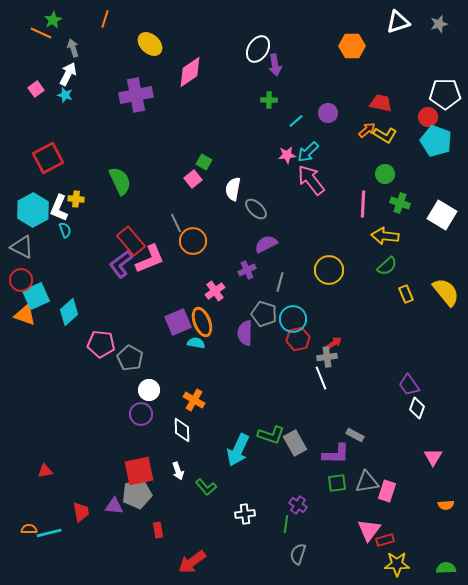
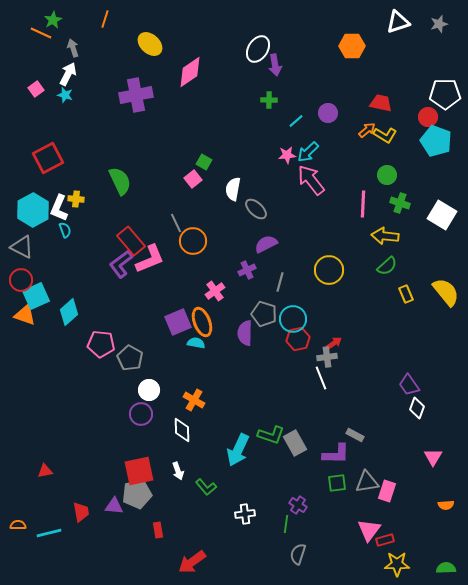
green circle at (385, 174): moved 2 px right, 1 px down
orange semicircle at (29, 529): moved 11 px left, 4 px up
